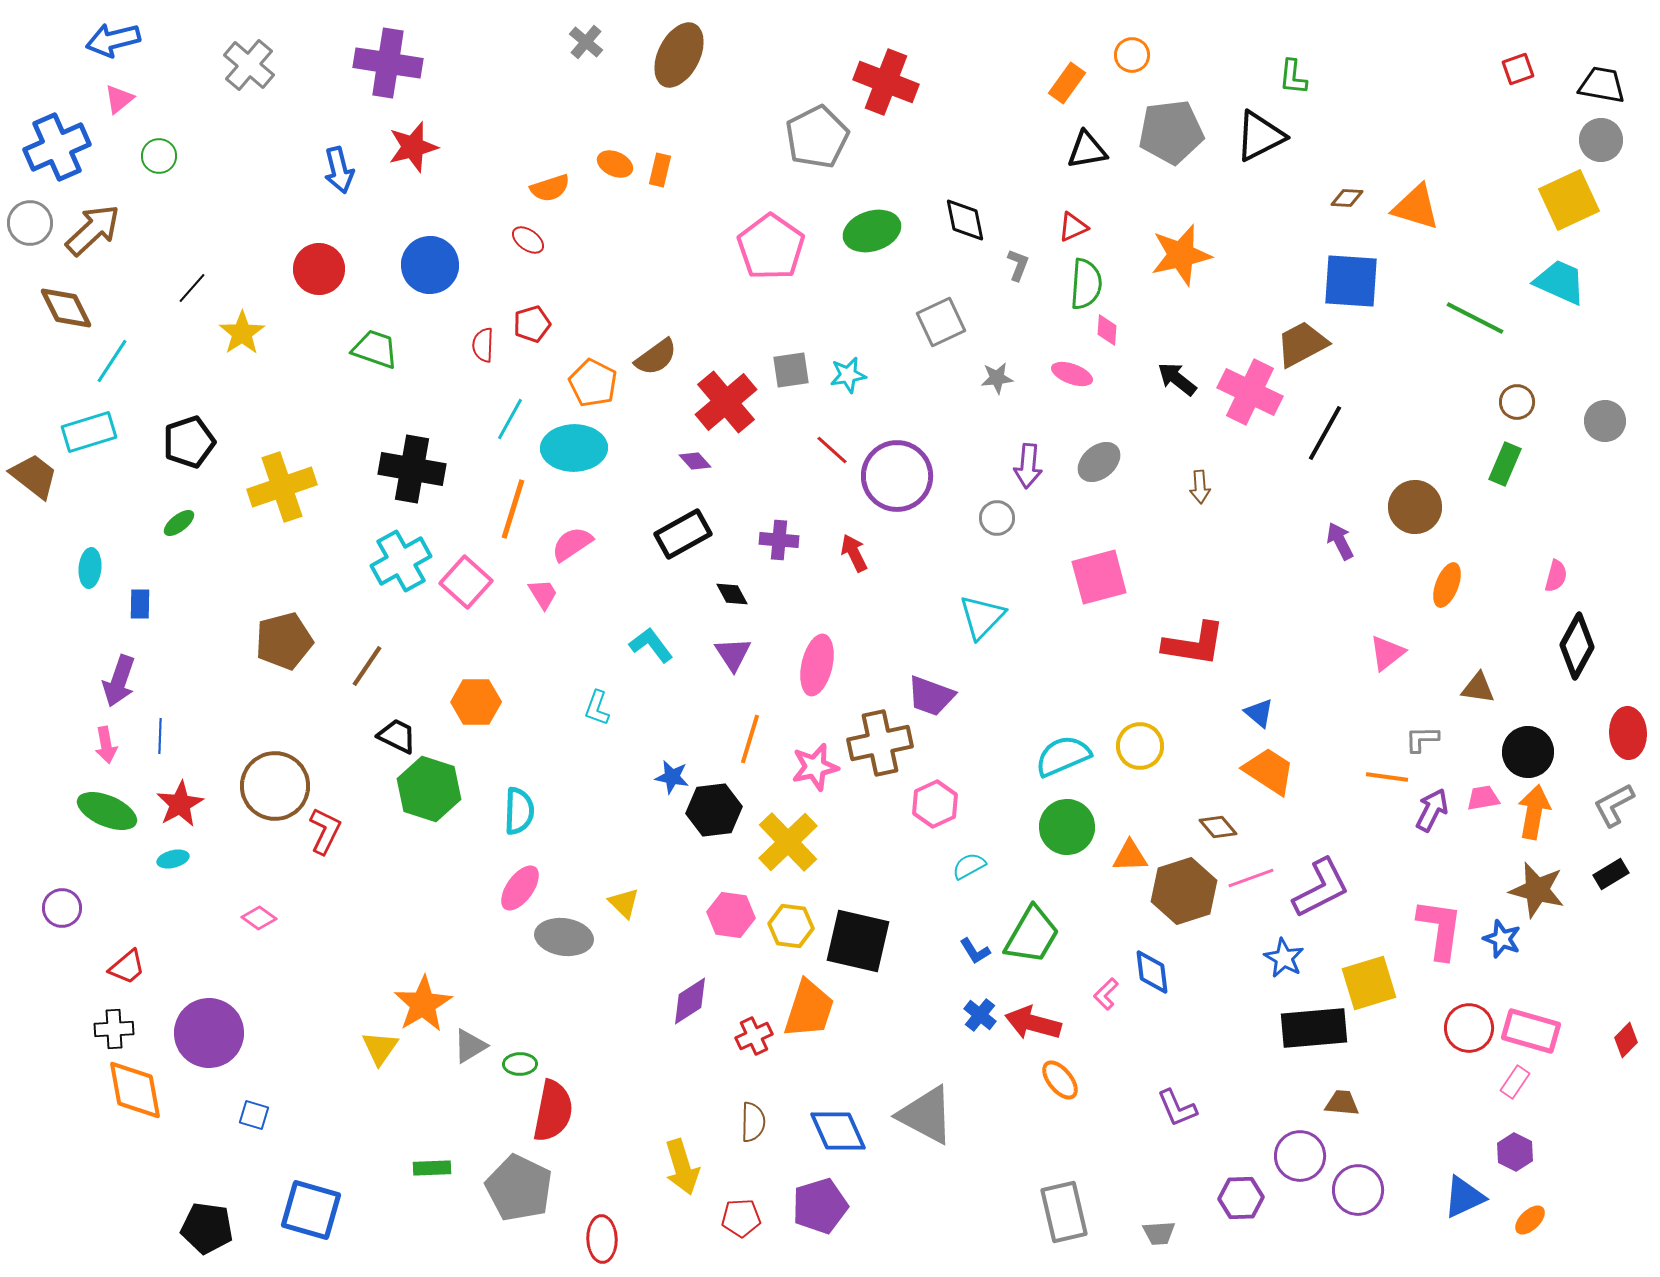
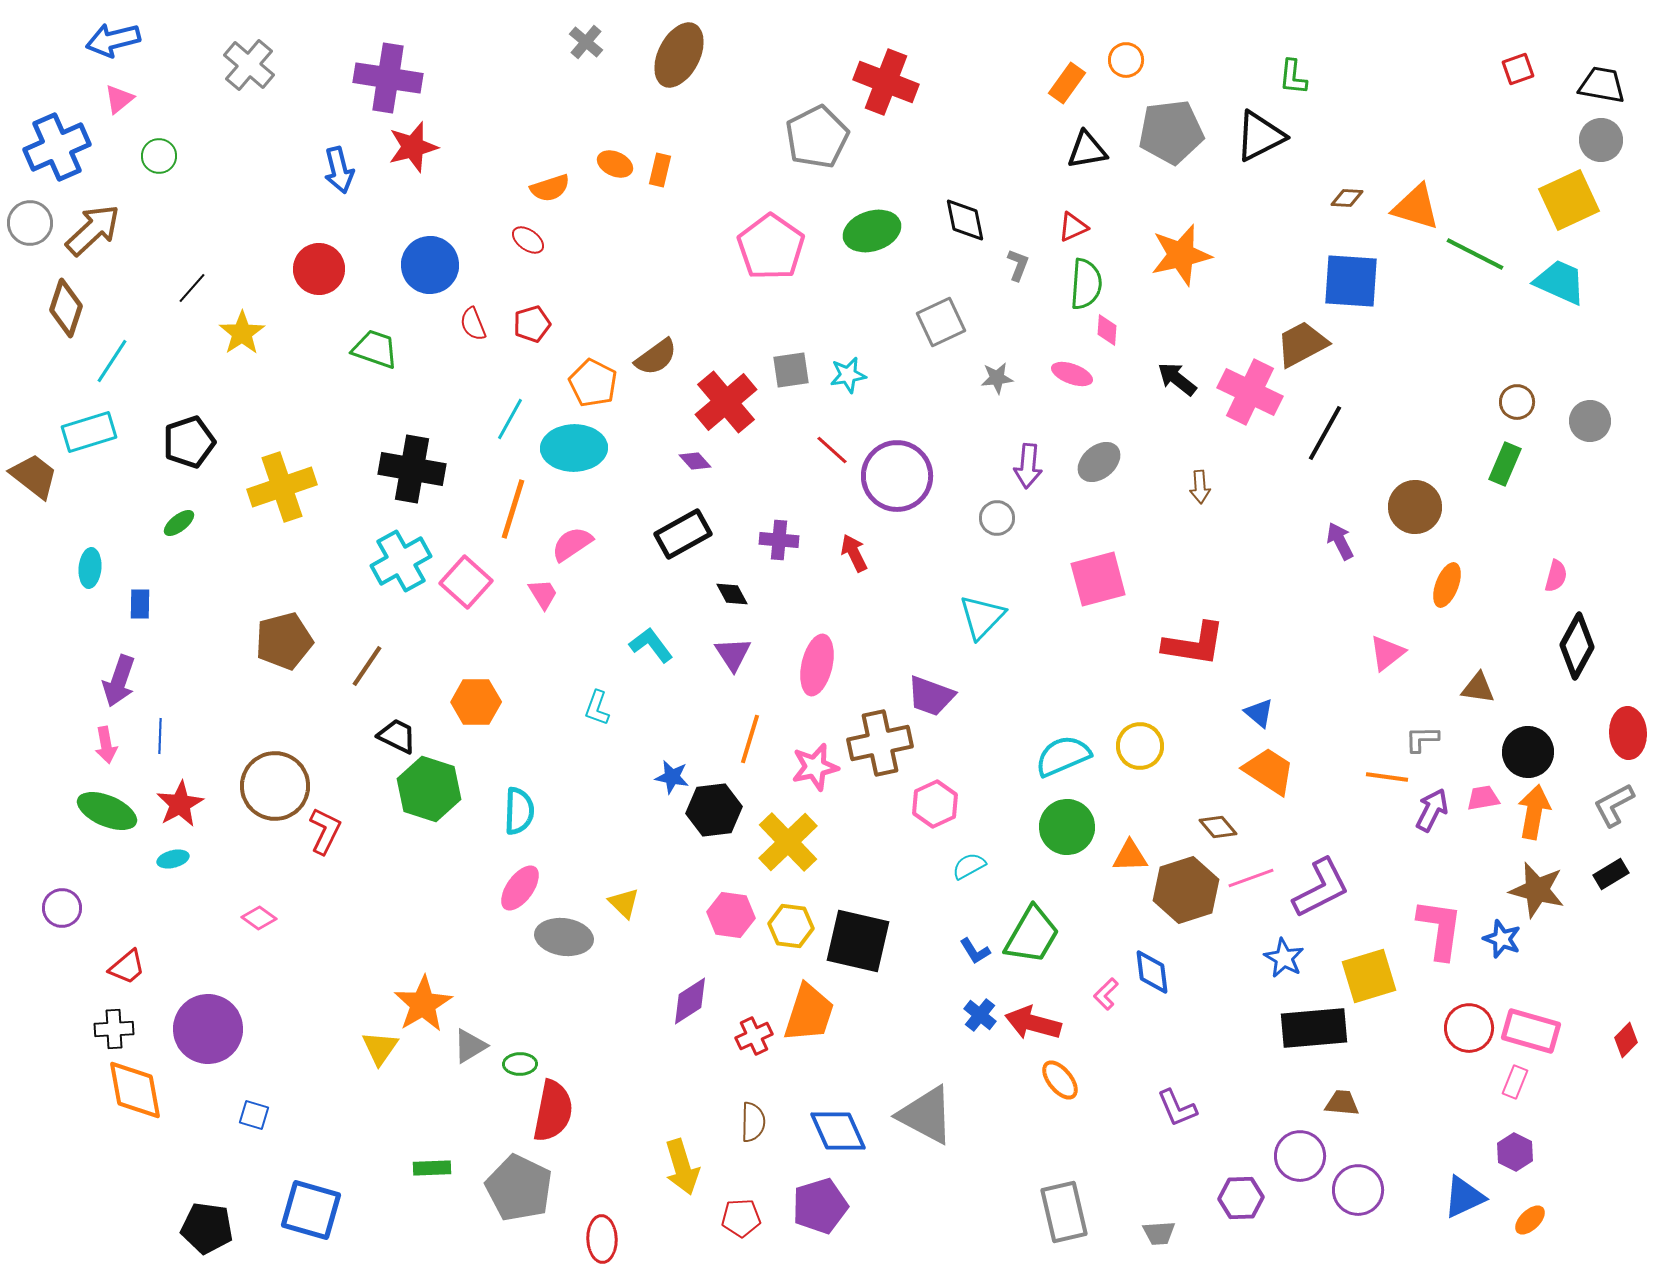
orange circle at (1132, 55): moved 6 px left, 5 px down
purple cross at (388, 63): moved 15 px down
brown diamond at (66, 308): rotated 44 degrees clockwise
green line at (1475, 318): moved 64 px up
red semicircle at (483, 345): moved 10 px left, 21 px up; rotated 24 degrees counterclockwise
gray circle at (1605, 421): moved 15 px left
pink square at (1099, 577): moved 1 px left, 2 px down
brown hexagon at (1184, 891): moved 2 px right, 1 px up
yellow square at (1369, 983): moved 7 px up
orange trapezoid at (809, 1009): moved 4 px down
purple circle at (209, 1033): moved 1 px left, 4 px up
pink rectangle at (1515, 1082): rotated 12 degrees counterclockwise
